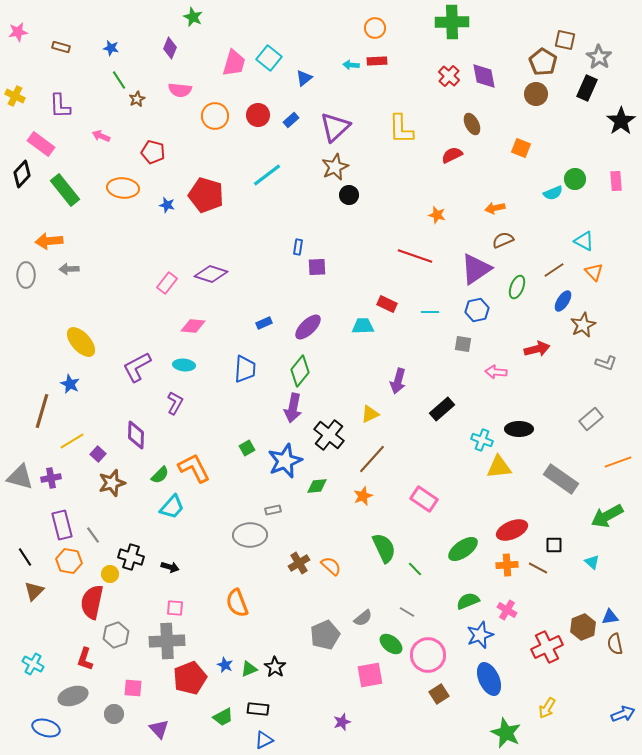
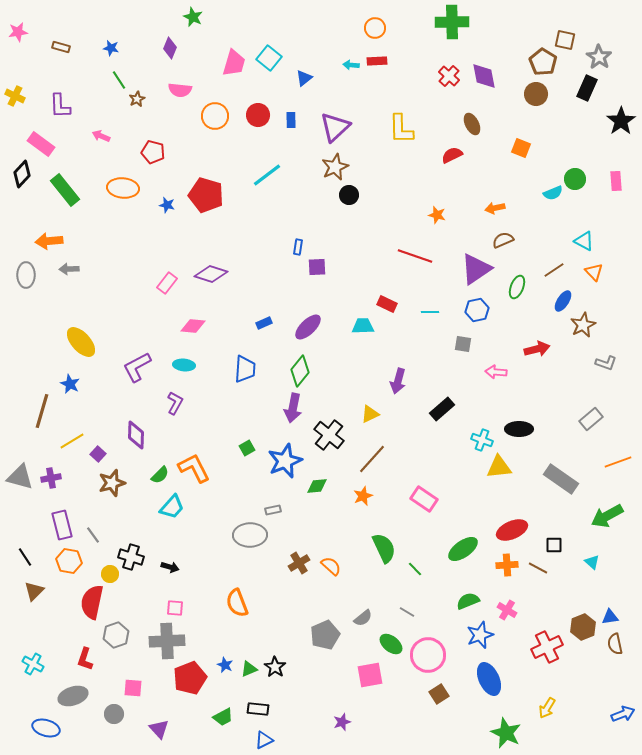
blue rectangle at (291, 120): rotated 49 degrees counterclockwise
